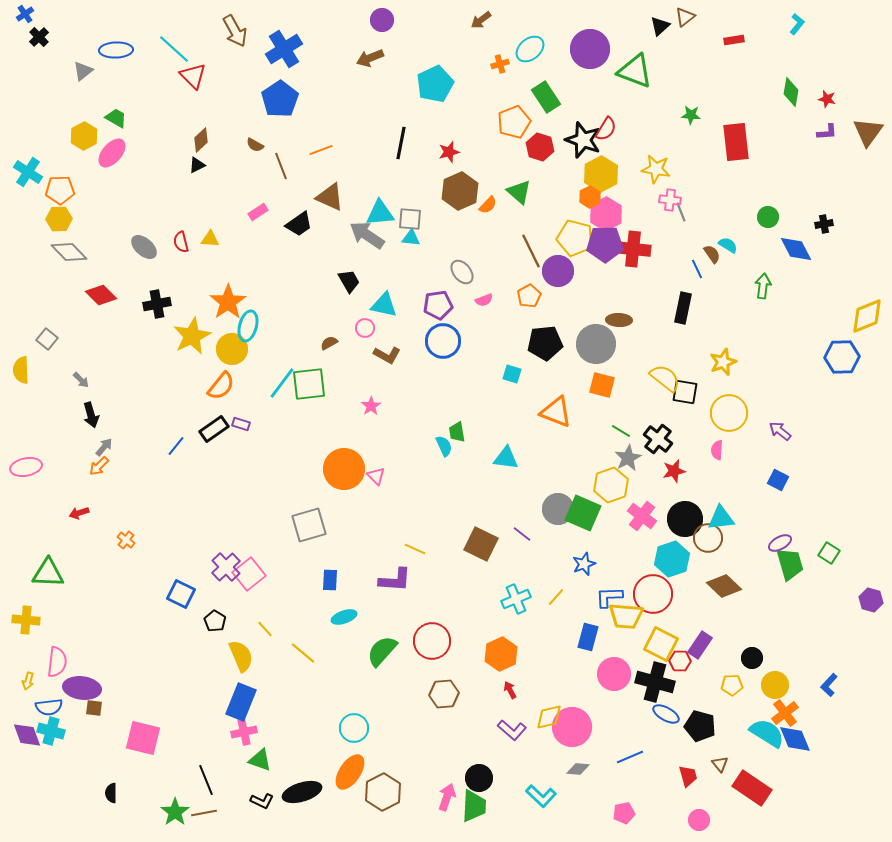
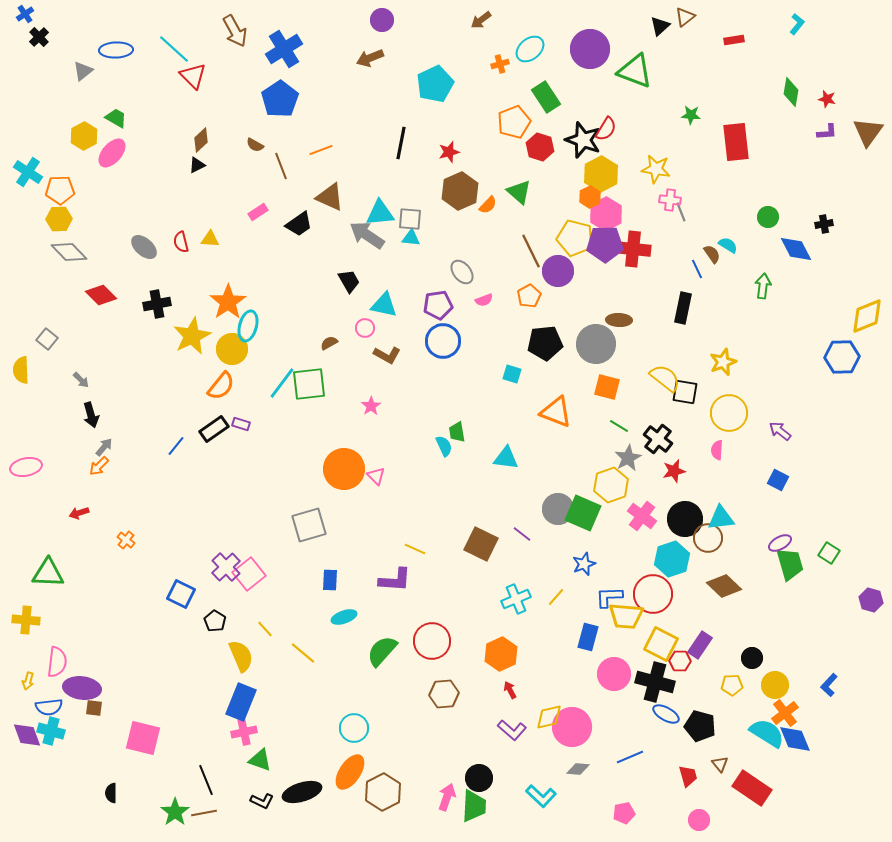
orange square at (602, 385): moved 5 px right, 2 px down
green line at (621, 431): moved 2 px left, 5 px up
